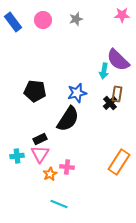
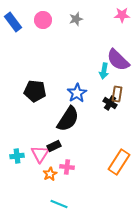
blue star: rotated 18 degrees counterclockwise
black cross: rotated 16 degrees counterclockwise
black rectangle: moved 14 px right, 7 px down
